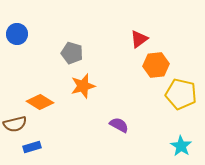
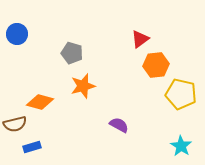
red triangle: moved 1 px right
orange diamond: rotated 16 degrees counterclockwise
